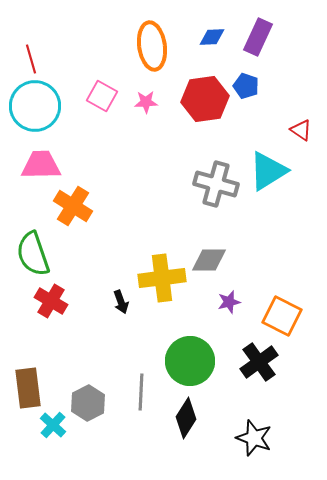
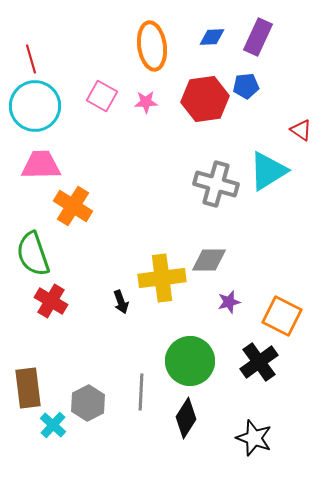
blue pentagon: rotated 25 degrees counterclockwise
